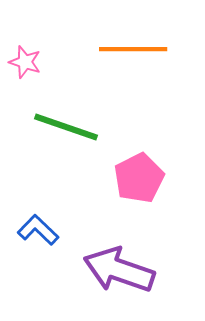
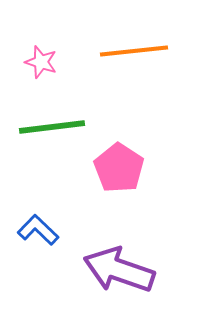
orange line: moved 1 px right, 2 px down; rotated 6 degrees counterclockwise
pink star: moved 16 px right
green line: moved 14 px left; rotated 26 degrees counterclockwise
pink pentagon: moved 20 px left, 10 px up; rotated 12 degrees counterclockwise
